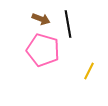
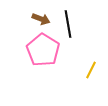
pink pentagon: rotated 16 degrees clockwise
yellow line: moved 2 px right, 1 px up
